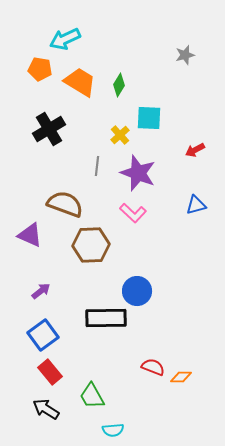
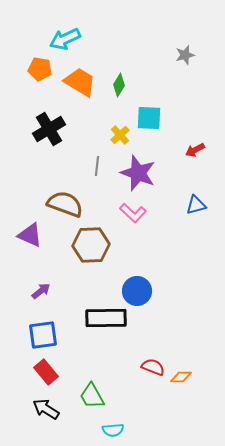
blue square: rotated 28 degrees clockwise
red rectangle: moved 4 px left
